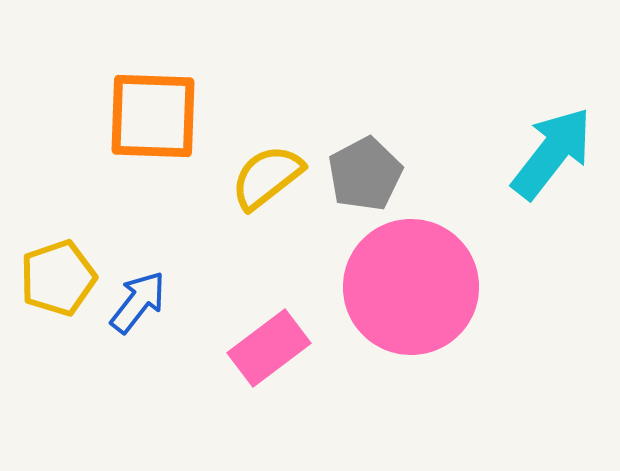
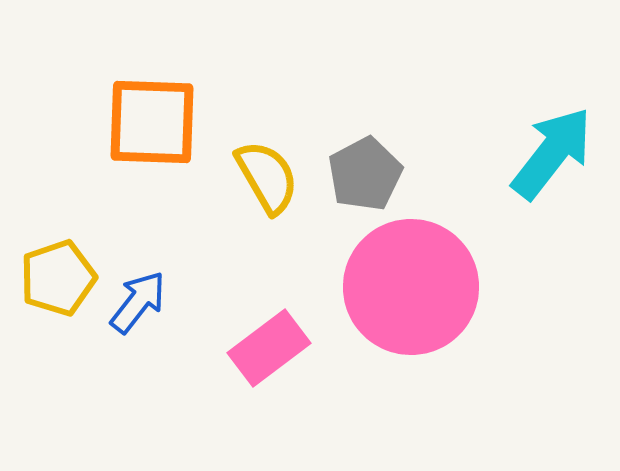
orange square: moved 1 px left, 6 px down
yellow semicircle: rotated 98 degrees clockwise
